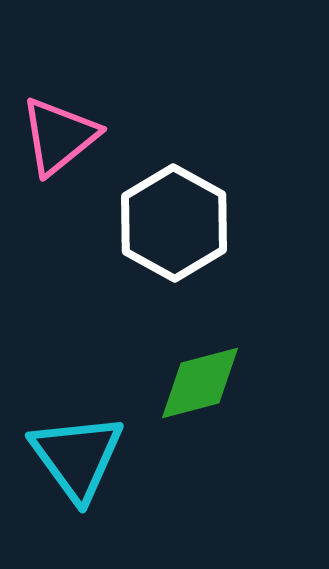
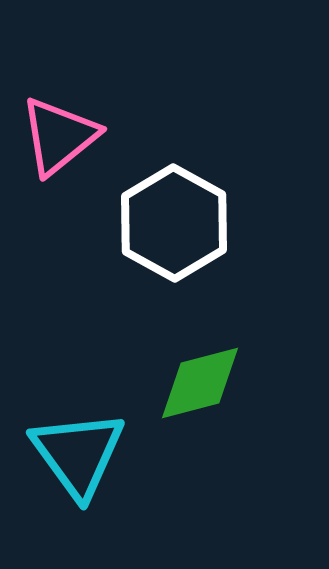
cyan triangle: moved 1 px right, 3 px up
